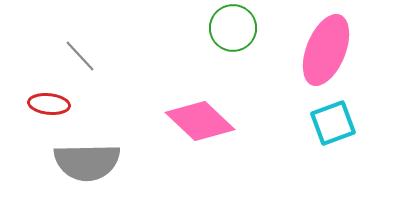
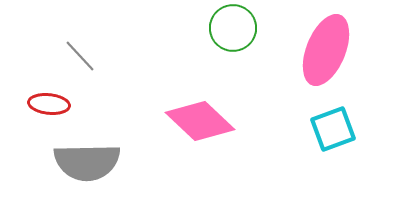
cyan square: moved 6 px down
